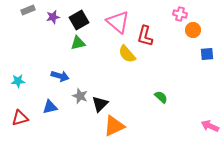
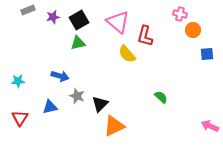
gray star: moved 3 px left
red triangle: rotated 42 degrees counterclockwise
